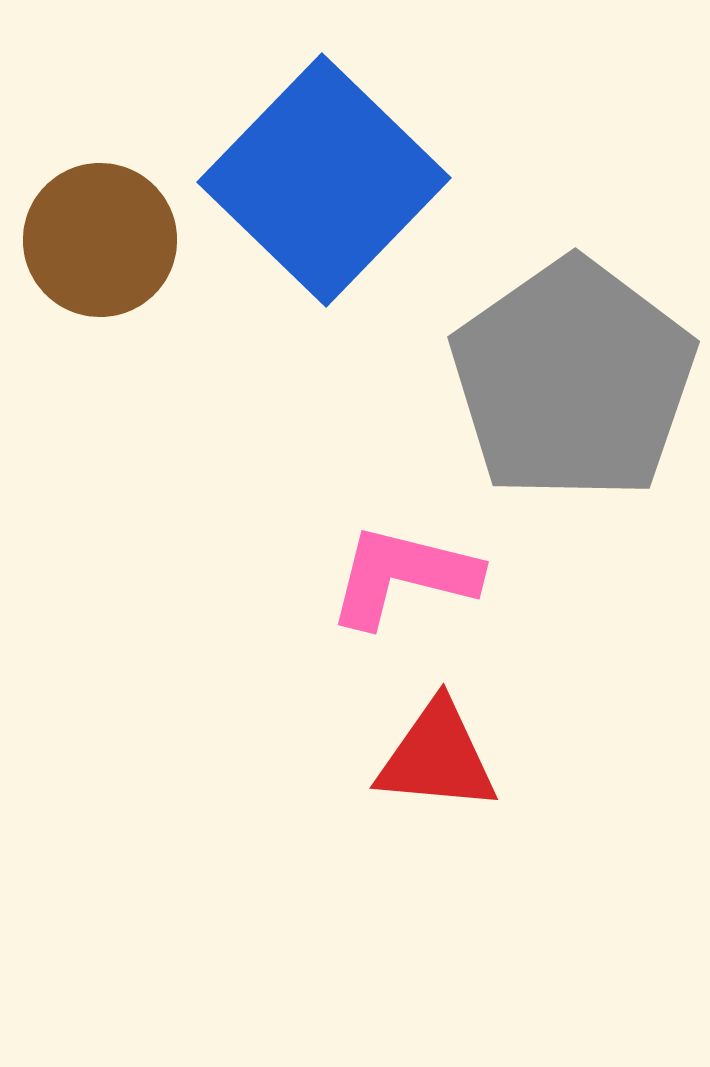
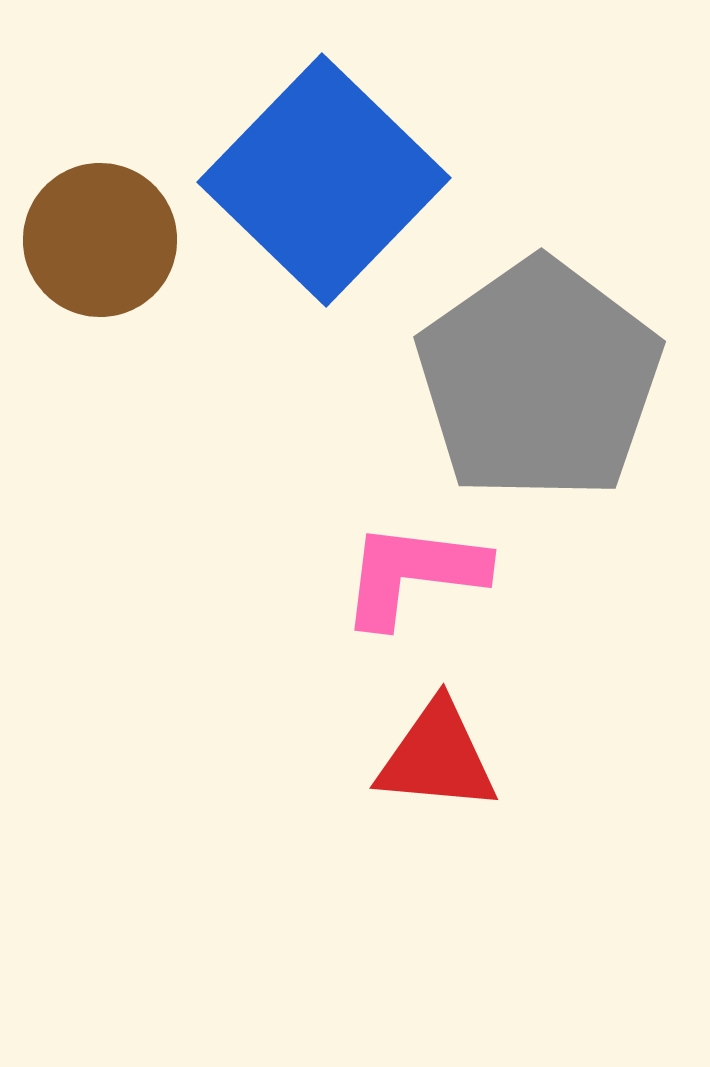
gray pentagon: moved 34 px left
pink L-shape: moved 10 px right, 2 px up; rotated 7 degrees counterclockwise
